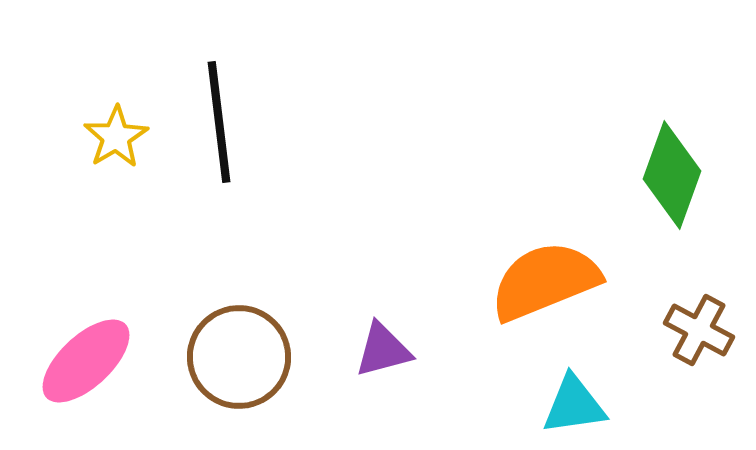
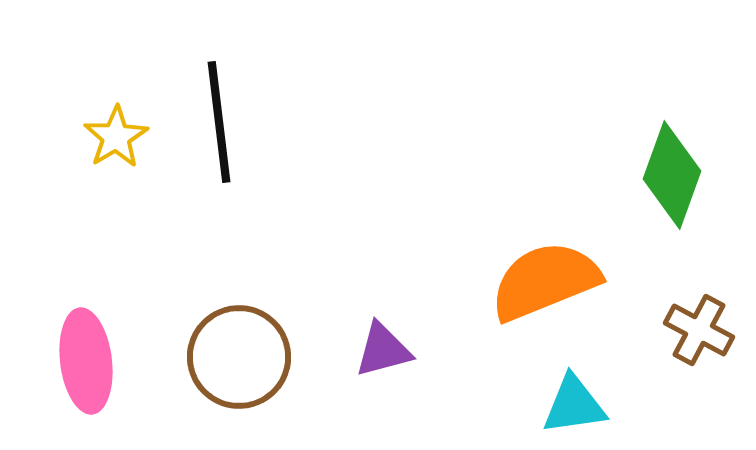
pink ellipse: rotated 54 degrees counterclockwise
